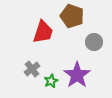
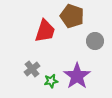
red trapezoid: moved 2 px right, 1 px up
gray circle: moved 1 px right, 1 px up
purple star: moved 1 px down
green star: rotated 16 degrees clockwise
